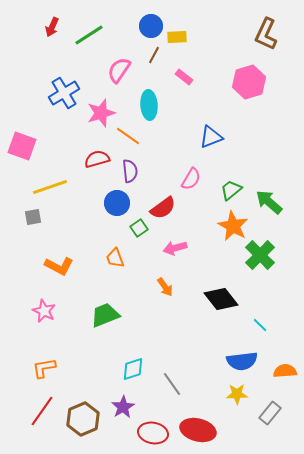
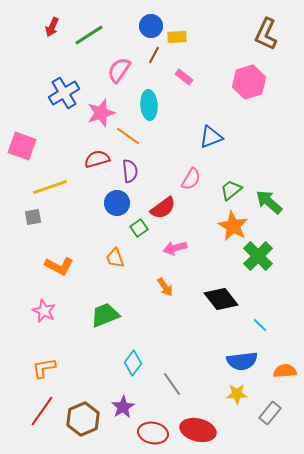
green cross at (260, 255): moved 2 px left, 1 px down
cyan diamond at (133, 369): moved 6 px up; rotated 35 degrees counterclockwise
